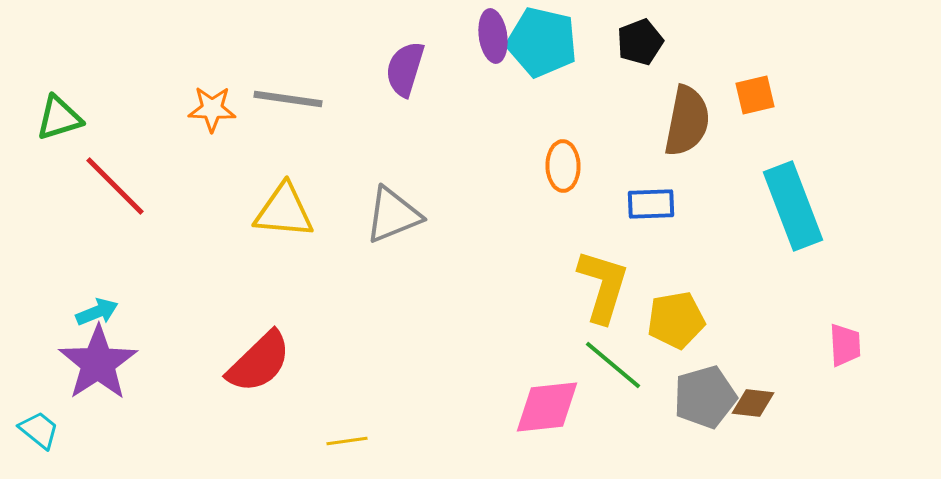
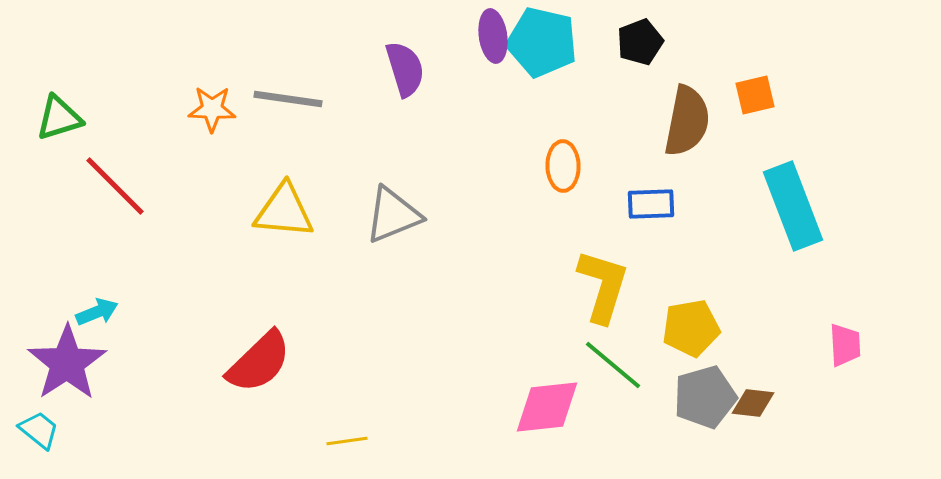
purple semicircle: rotated 146 degrees clockwise
yellow pentagon: moved 15 px right, 8 px down
purple star: moved 31 px left
